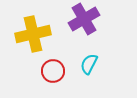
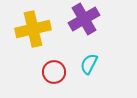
yellow cross: moved 5 px up
red circle: moved 1 px right, 1 px down
